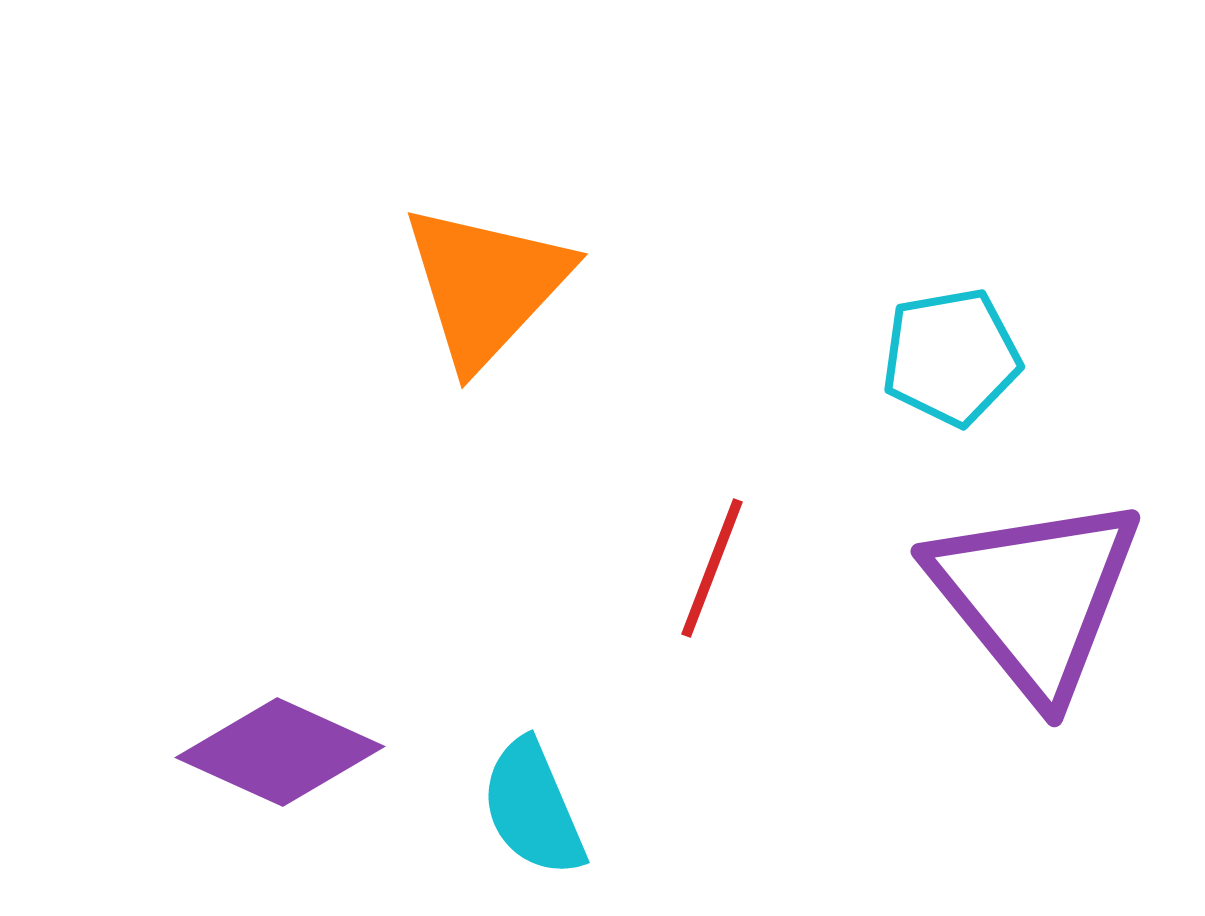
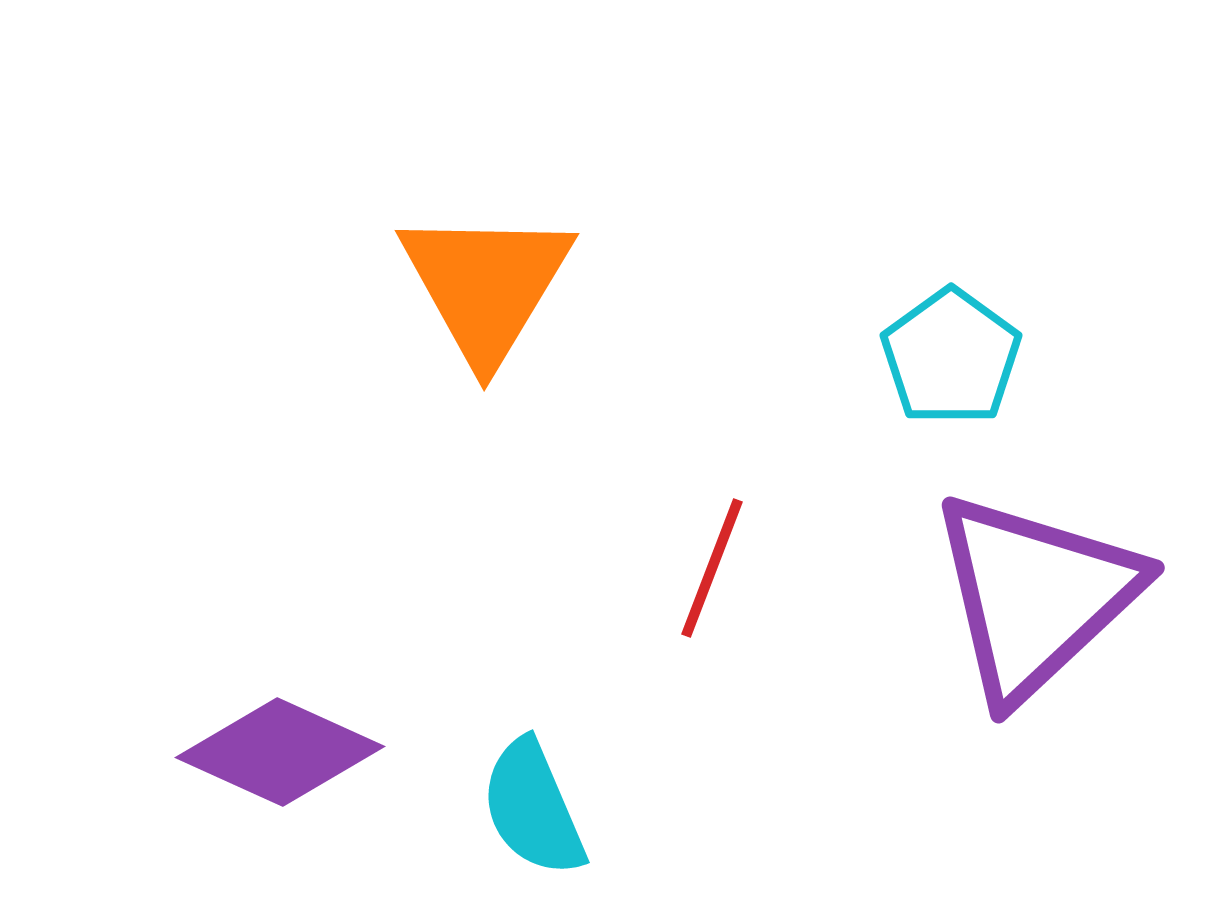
orange triangle: rotated 12 degrees counterclockwise
cyan pentagon: rotated 26 degrees counterclockwise
purple triangle: rotated 26 degrees clockwise
